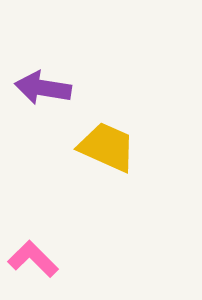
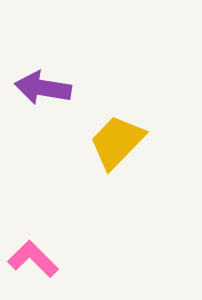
yellow trapezoid: moved 10 px right, 5 px up; rotated 70 degrees counterclockwise
